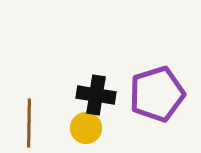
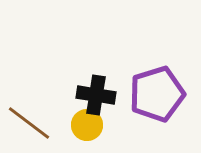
brown line: rotated 54 degrees counterclockwise
yellow circle: moved 1 px right, 3 px up
